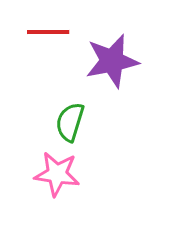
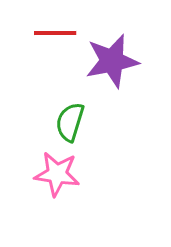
red line: moved 7 px right, 1 px down
